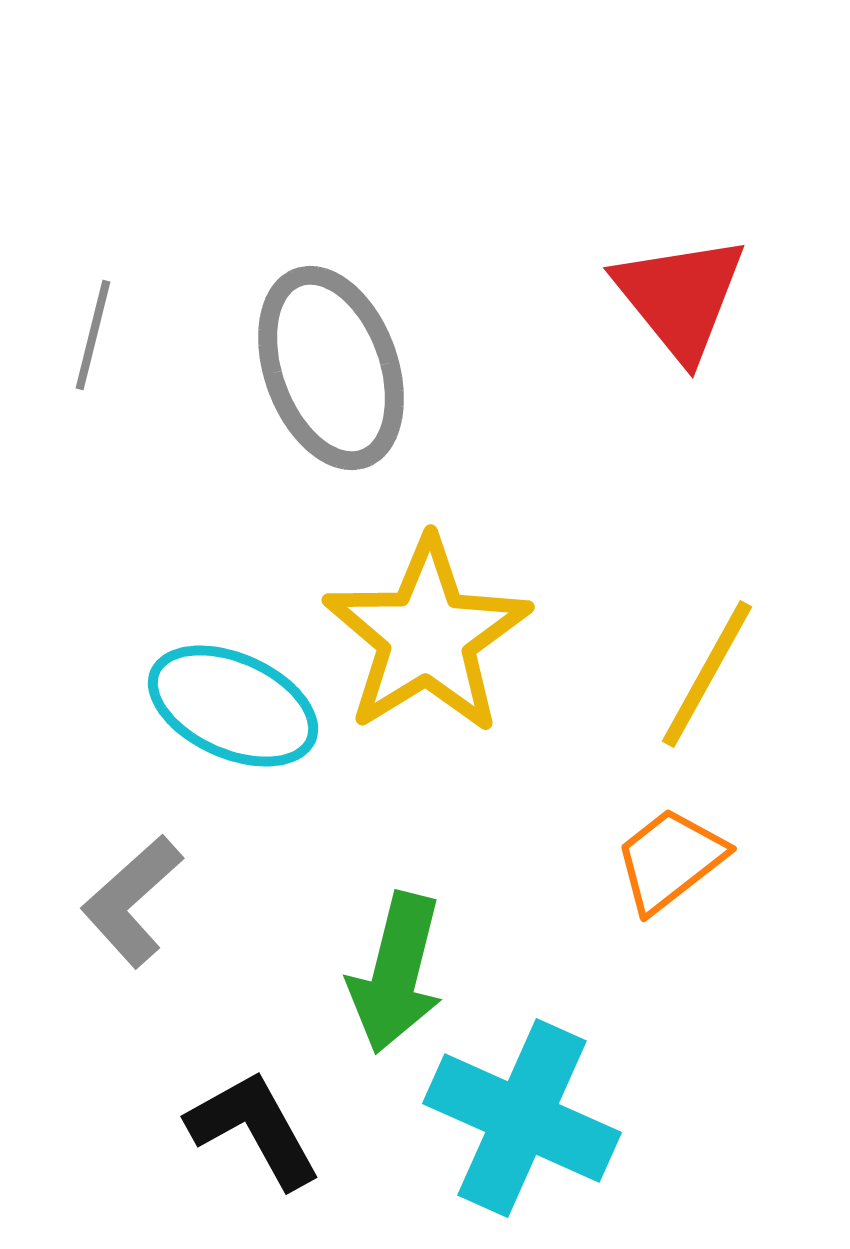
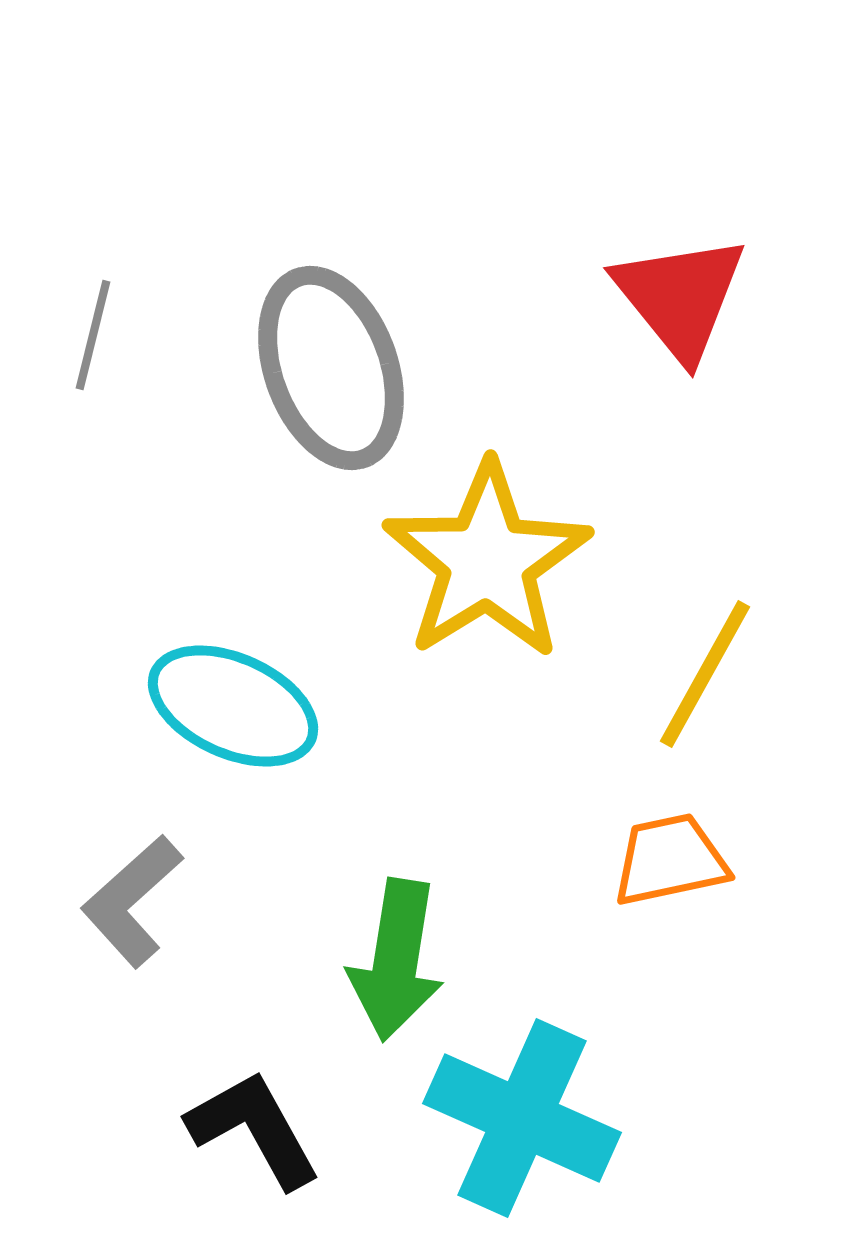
yellow star: moved 60 px right, 75 px up
yellow line: moved 2 px left
orange trapezoid: rotated 26 degrees clockwise
green arrow: moved 13 px up; rotated 5 degrees counterclockwise
